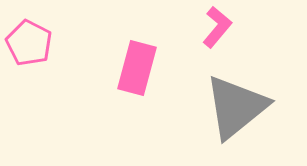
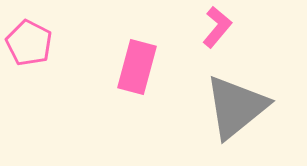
pink rectangle: moved 1 px up
